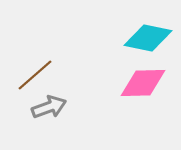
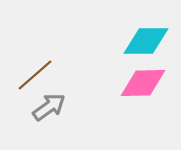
cyan diamond: moved 2 px left, 3 px down; rotated 12 degrees counterclockwise
gray arrow: rotated 16 degrees counterclockwise
